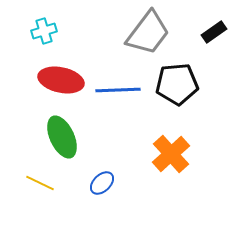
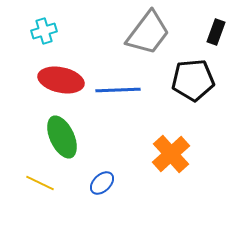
black rectangle: moved 2 px right; rotated 35 degrees counterclockwise
black pentagon: moved 16 px right, 4 px up
